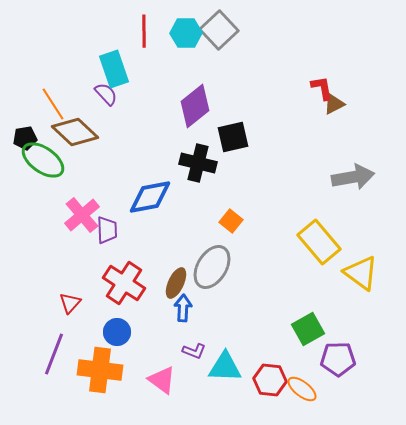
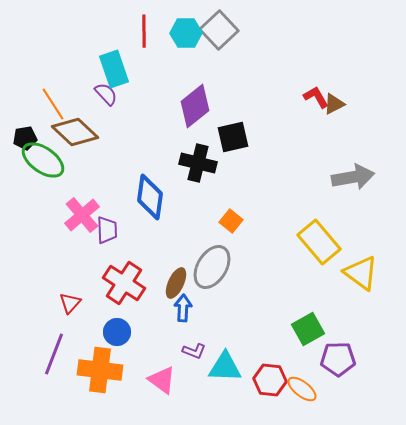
red L-shape: moved 6 px left, 9 px down; rotated 20 degrees counterclockwise
blue diamond: rotated 72 degrees counterclockwise
